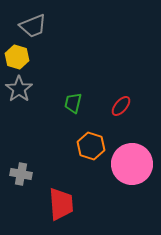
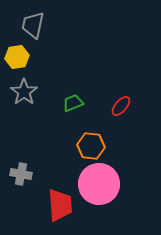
gray trapezoid: moved 1 px up; rotated 124 degrees clockwise
yellow hexagon: rotated 25 degrees counterclockwise
gray star: moved 5 px right, 3 px down
green trapezoid: rotated 55 degrees clockwise
orange hexagon: rotated 12 degrees counterclockwise
pink circle: moved 33 px left, 20 px down
red trapezoid: moved 1 px left, 1 px down
